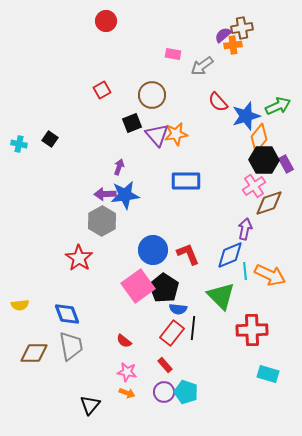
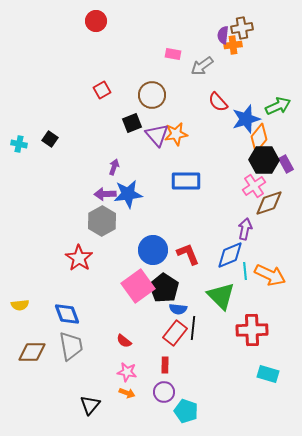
red circle at (106, 21): moved 10 px left
purple semicircle at (223, 35): rotated 42 degrees counterclockwise
blue star at (246, 116): moved 3 px down
purple arrow at (119, 167): moved 5 px left
blue star at (125, 195): moved 3 px right, 1 px up
red rectangle at (172, 333): moved 3 px right
brown diamond at (34, 353): moved 2 px left, 1 px up
red rectangle at (165, 365): rotated 42 degrees clockwise
cyan pentagon at (186, 392): moved 19 px down
